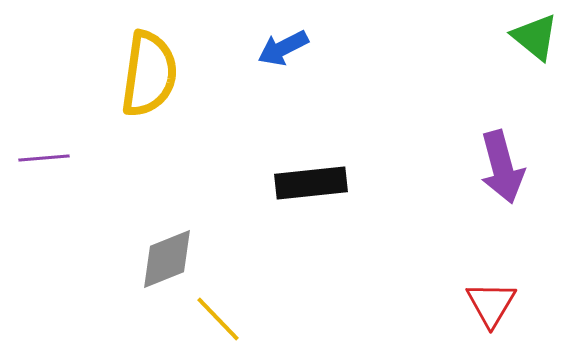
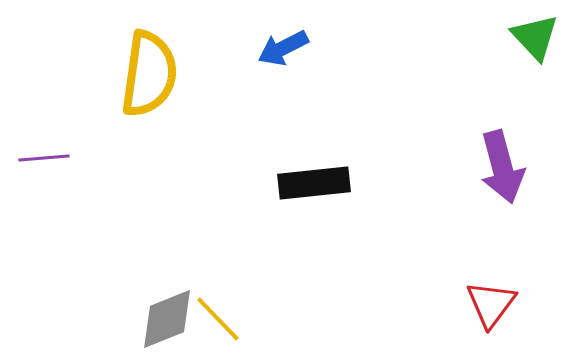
green triangle: rotated 8 degrees clockwise
black rectangle: moved 3 px right
gray diamond: moved 60 px down
red triangle: rotated 6 degrees clockwise
